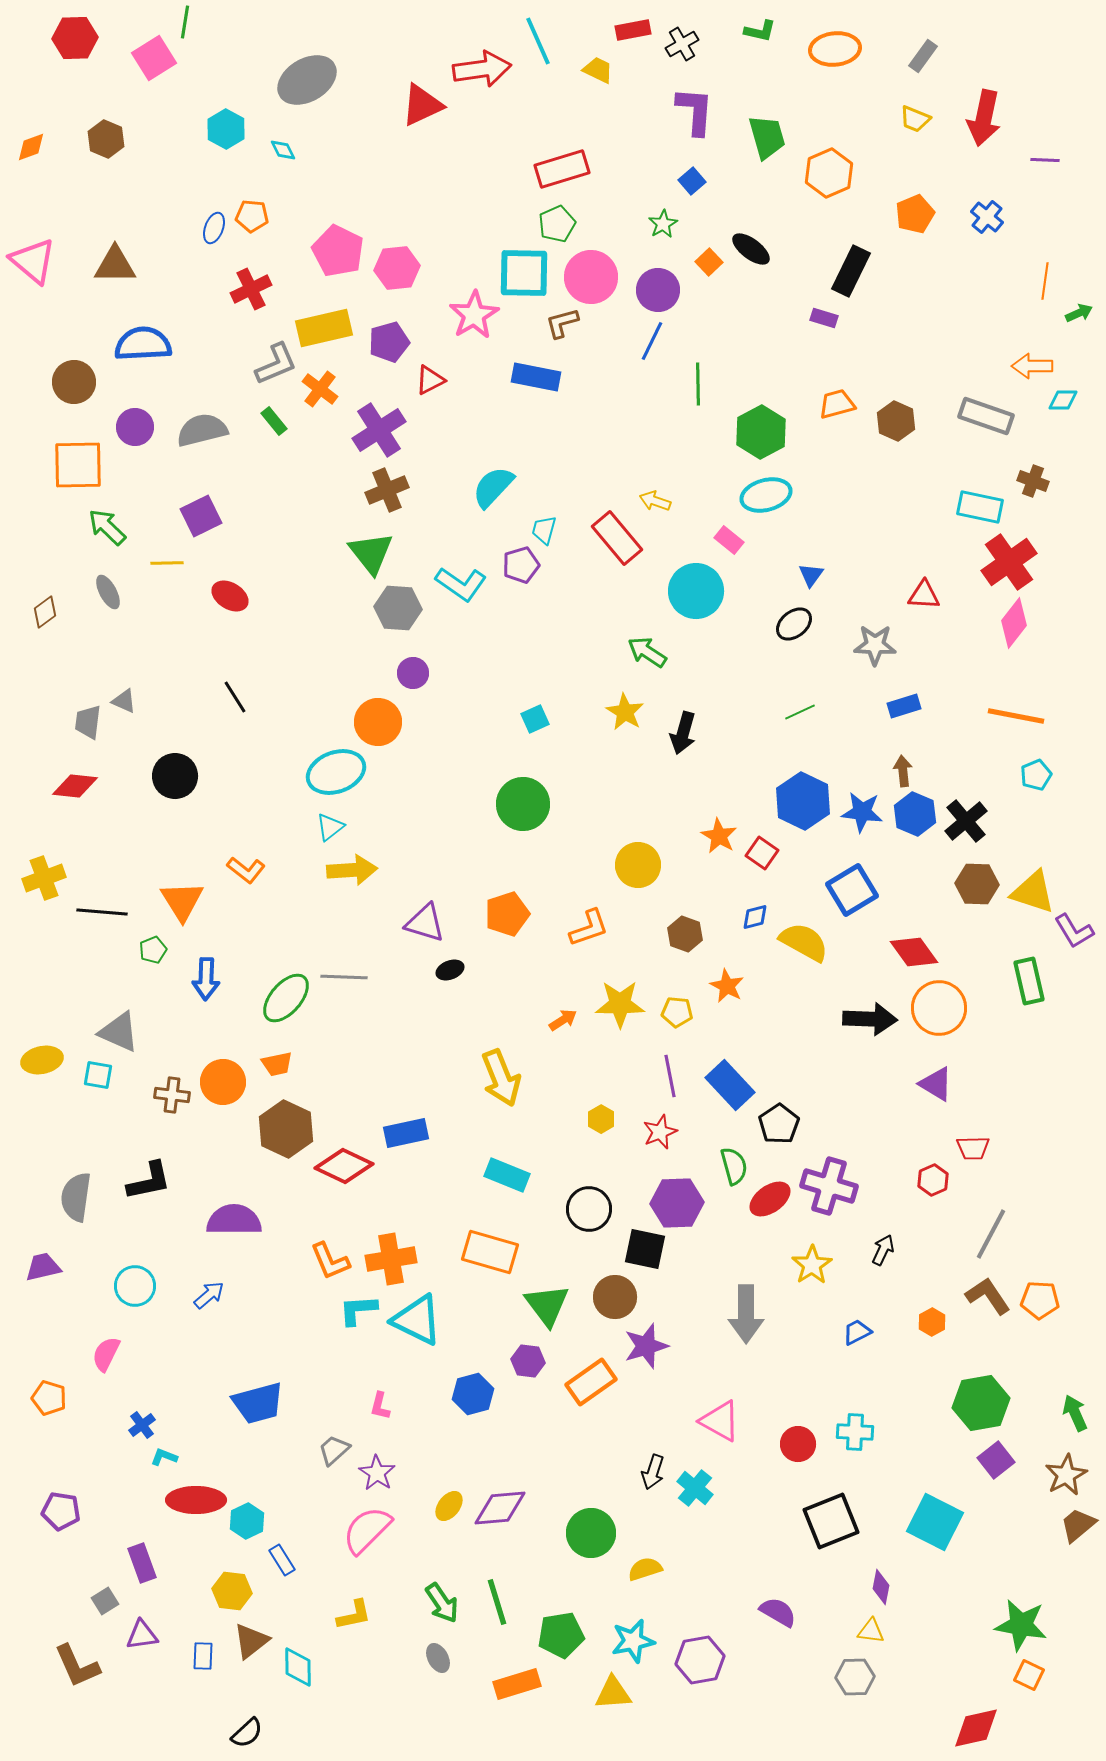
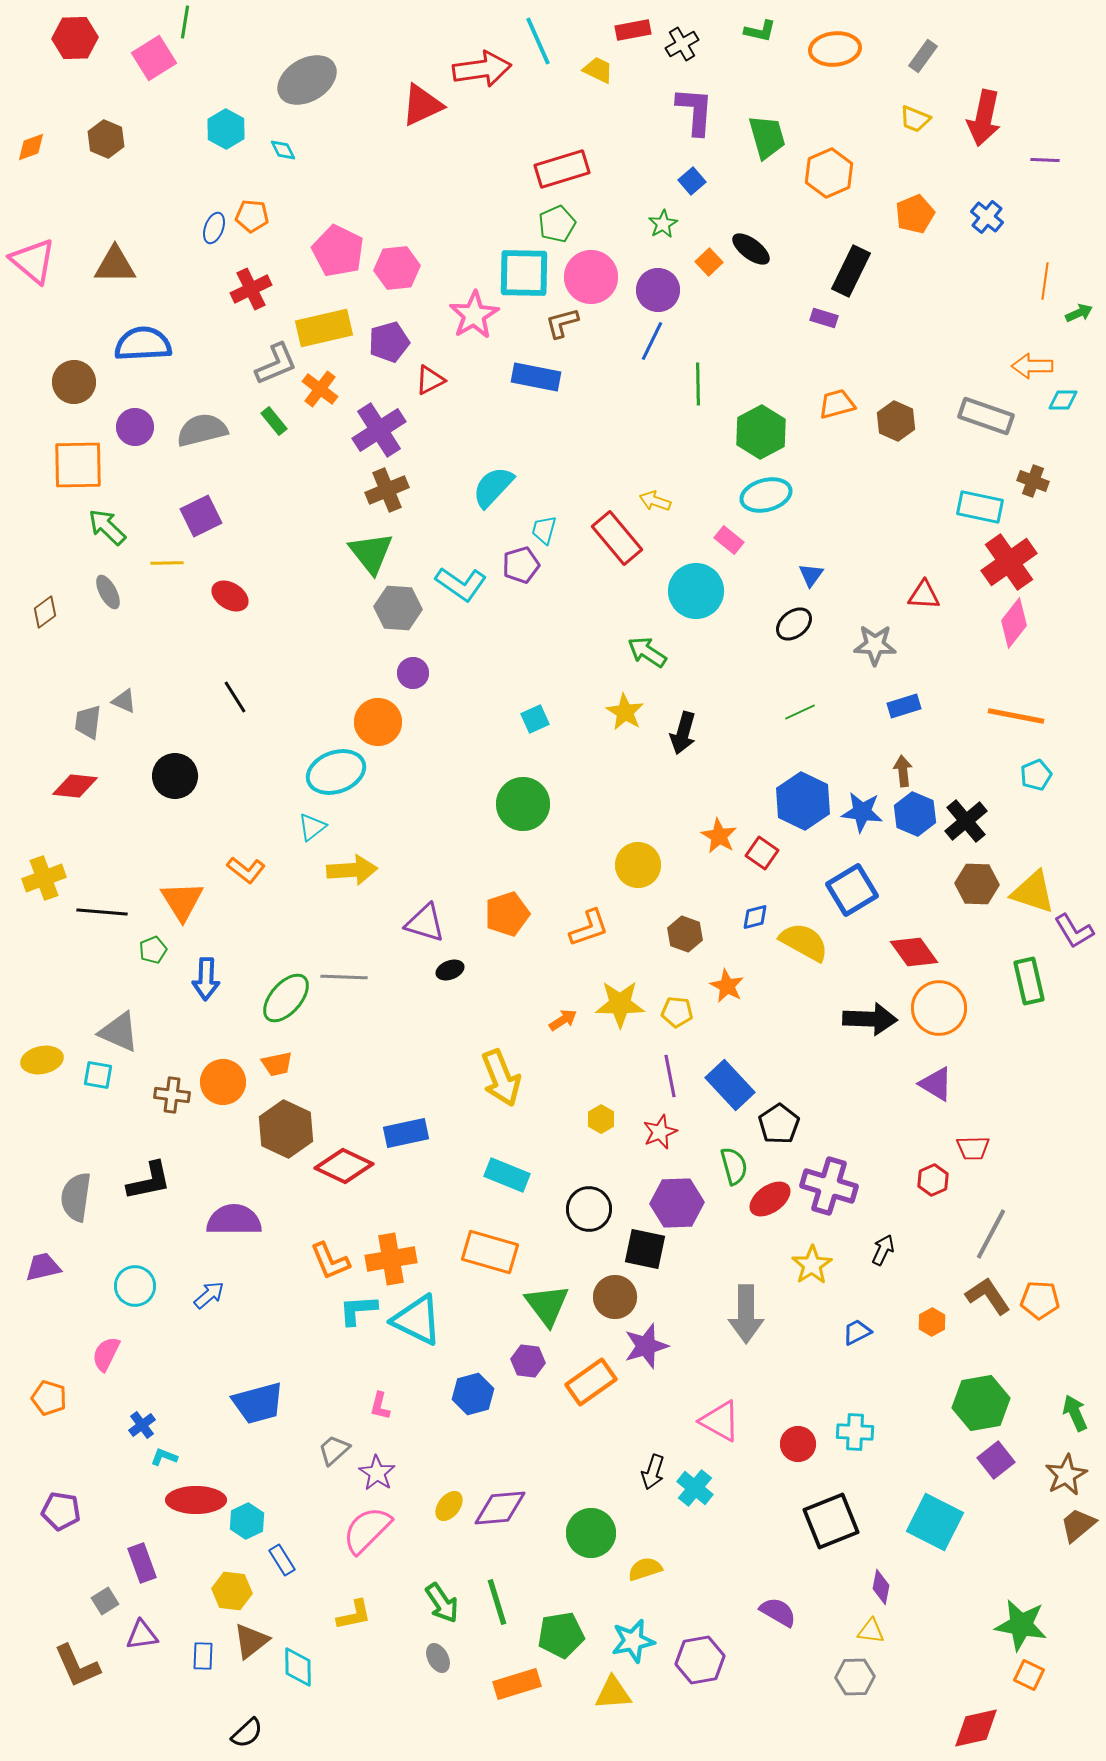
cyan triangle at (330, 827): moved 18 px left
